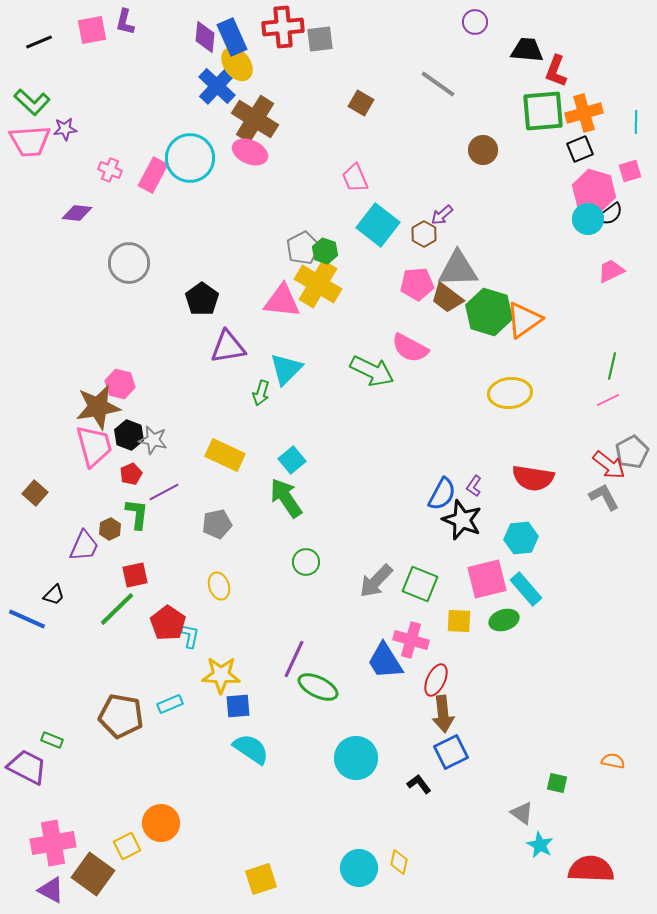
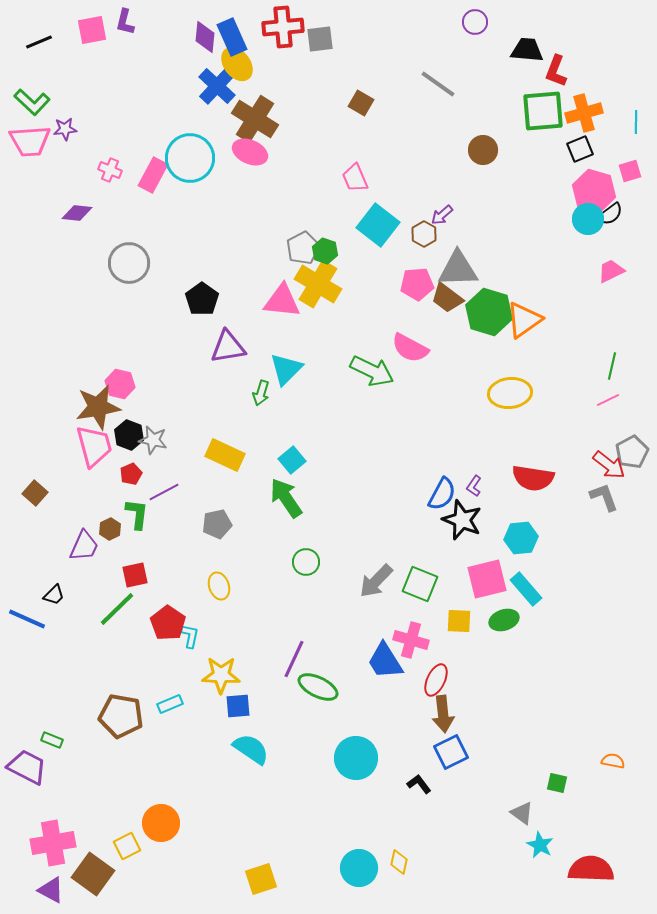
gray L-shape at (604, 497): rotated 8 degrees clockwise
